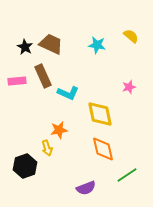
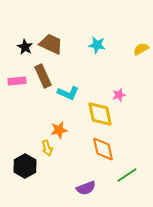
yellow semicircle: moved 10 px right, 13 px down; rotated 70 degrees counterclockwise
pink star: moved 10 px left, 8 px down
black hexagon: rotated 10 degrees counterclockwise
